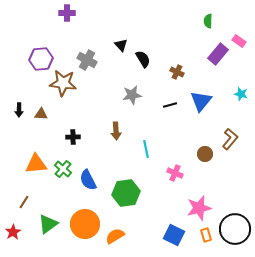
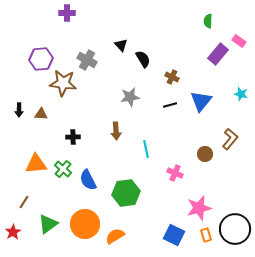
brown cross: moved 5 px left, 5 px down
gray star: moved 2 px left, 2 px down
